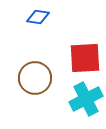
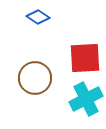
blue diamond: rotated 25 degrees clockwise
